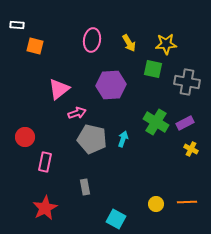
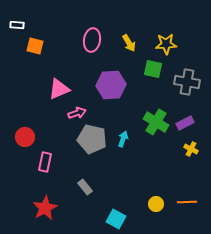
pink triangle: rotated 15 degrees clockwise
gray rectangle: rotated 28 degrees counterclockwise
